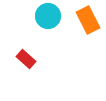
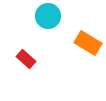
orange rectangle: moved 23 px down; rotated 32 degrees counterclockwise
